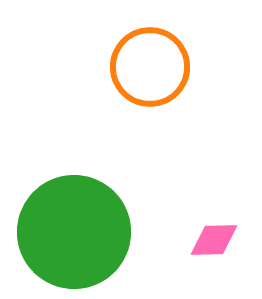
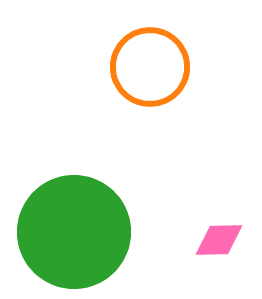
pink diamond: moved 5 px right
